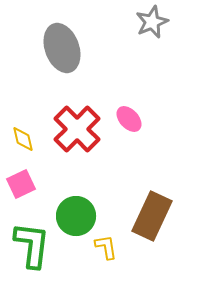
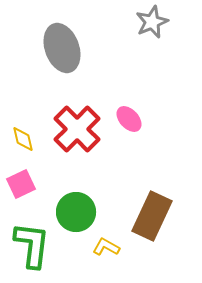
green circle: moved 4 px up
yellow L-shape: rotated 52 degrees counterclockwise
